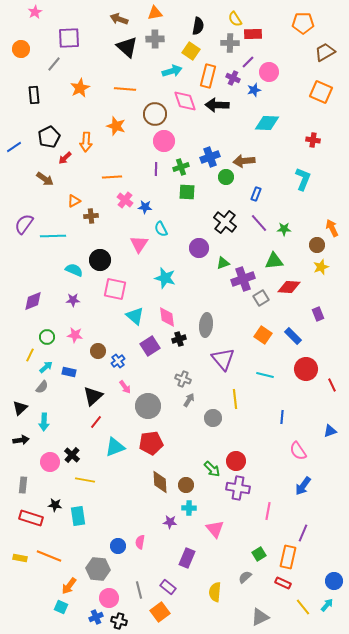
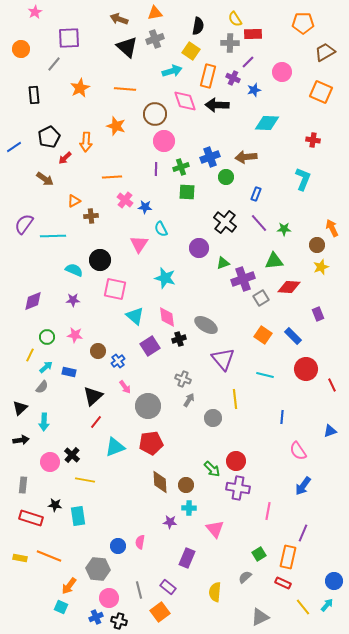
gray cross at (155, 39): rotated 18 degrees counterclockwise
pink circle at (269, 72): moved 13 px right
brown arrow at (244, 161): moved 2 px right, 4 px up
gray ellipse at (206, 325): rotated 65 degrees counterclockwise
